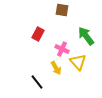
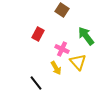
brown square: rotated 24 degrees clockwise
black line: moved 1 px left, 1 px down
